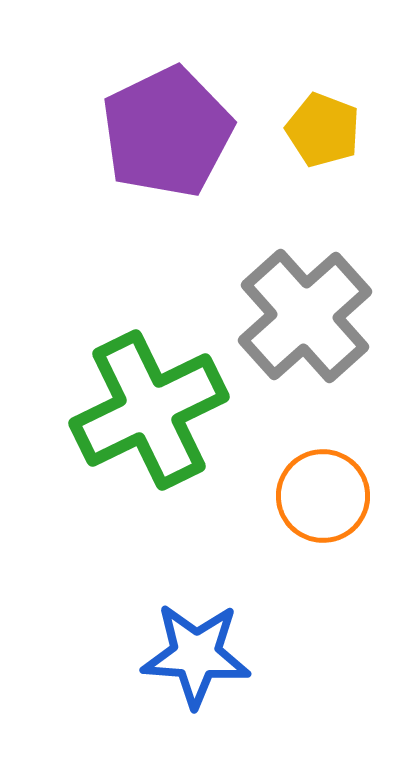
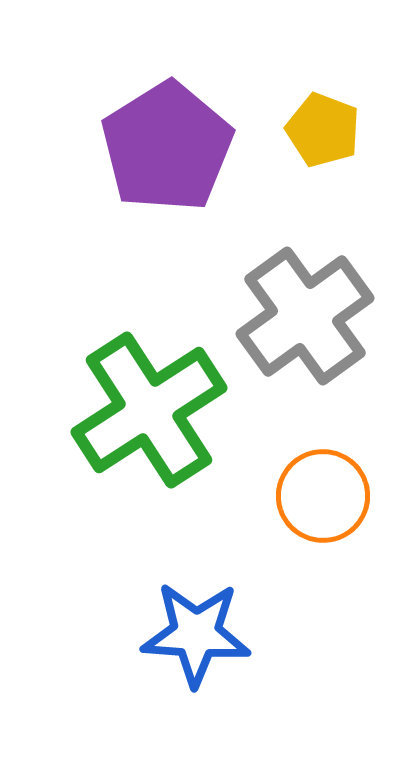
purple pentagon: moved 15 px down; rotated 6 degrees counterclockwise
gray cross: rotated 6 degrees clockwise
green cross: rotated 7 degrees counterclockwise
blue star: moved 21 px up
